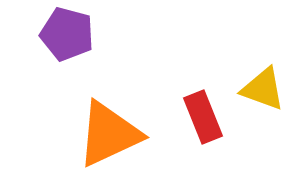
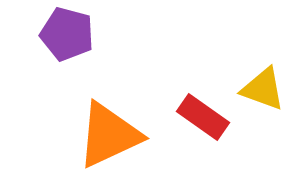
red rectangle: rotated 33 degrees counterclockwise
orange triangle: moved 1 px down
